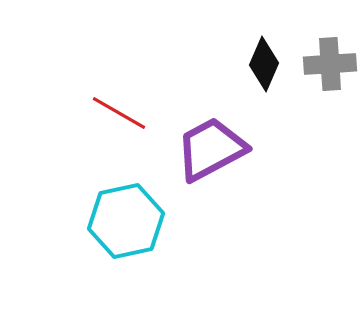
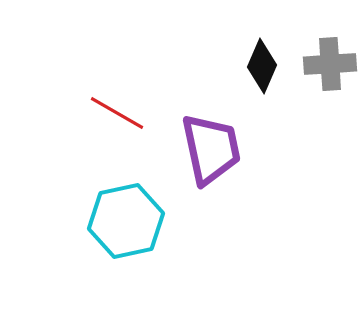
black diamond: moved 2 px left, 2 px down
red line: moved 2 px left
purple trapezoid: rotated 106 degrees clockwise
